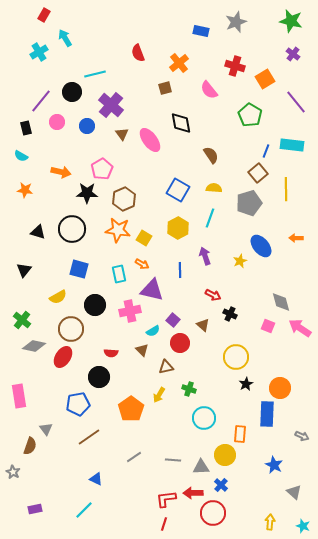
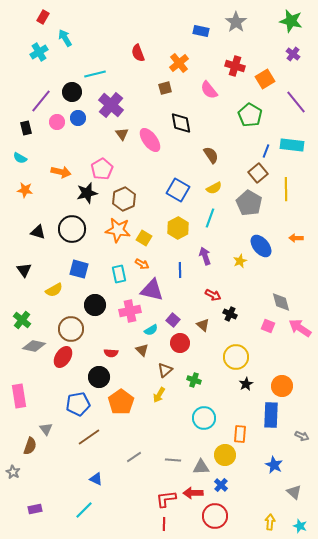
red rectangle at (44, 15): moved 1 px left, 2 px down
gray star at (236, 22): rotated 15 degrees counterclockwise
blue circle at (87, 126): moved 9 px left, 8 px up
cyan semicircle at (21, 156): moved 1 px left, 2 px down
yellow semicircle at (214, 188): rotated 147 degrees clockwise
black star at (87, 193): rotated 15 degrees counterclockwise
gray pentagon at (249, 203): rotated 25 degrees counterclockwise
black triangle at (24, 270): rotated 14 degrees counterclockwise
yellow semicircle at (58, 297): moved 4 px left, 7 px up
cyan semicircle at (153, 331): moved 2 px left, 1 px up
brown triangle at (166, 367): moved 1 px left, 3 px down; rotated 28 degrees counterclockwise
orange circle at (280, 388): moved 2 px right, 2 px up
green cross at (189, 389): moved 5 px right, 9 px up
orange pentagon at (131, 409): moved 10 px left, 7 px up
blue rectangle at (267, 414): moved 4 px right, 1 px down
red circle at (213, 513): moved 2 px right, 3 px down
red line at (164, 524): rotated 16 degrees counterclockwise
cyan star at (303, 526): moved 3 px left
